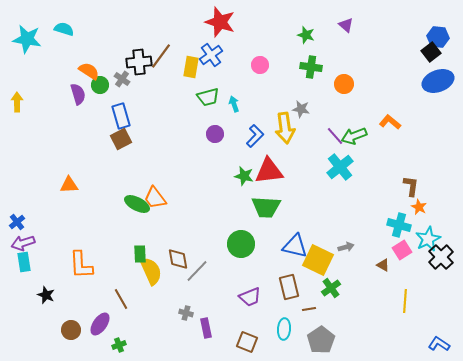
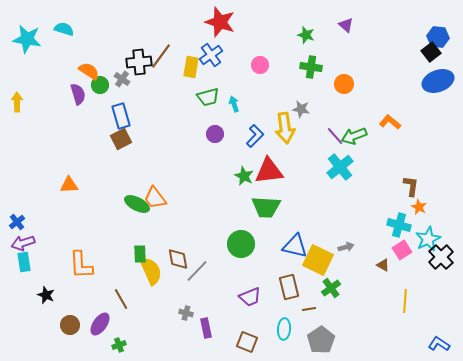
green star at (244, 176): rotated 12 degrees clockwise
brown circle at (71, 330): moved 1 px left, 5 px up
